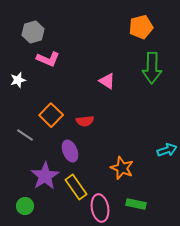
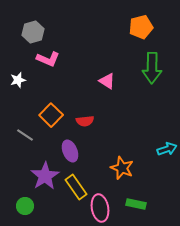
cyan arrow: moved 1 px up
